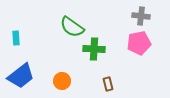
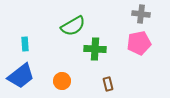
gray cross: moved 2 px up
green semicircle: moved 1 px right, 1 px up; rotated 65 degrees counterclockwise
cyan rectangle: moved 9 px right, 6 px down
green cross: moved 1 px right
